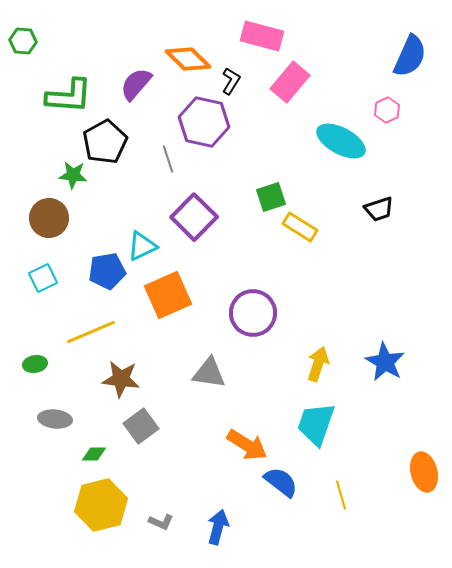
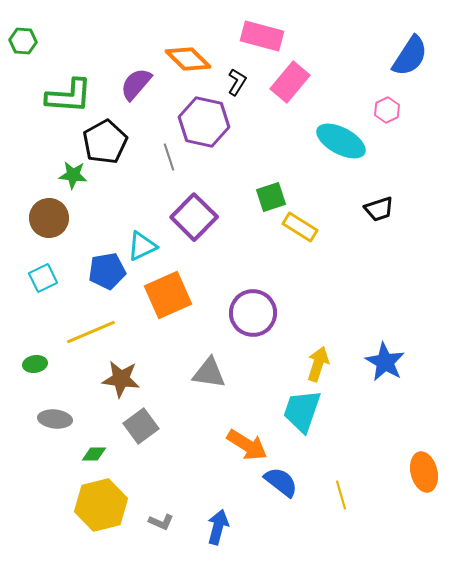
blue semicircle at (410, 56): rotated 9 degrees clockwise
black L-shape at (231, 81): moved 6 px right, 1 px down
gray line at (168, 159): moved 1 px right, 2 px up
cyan trapezoid at (316, 424): moved 14 px left, 13 px up
